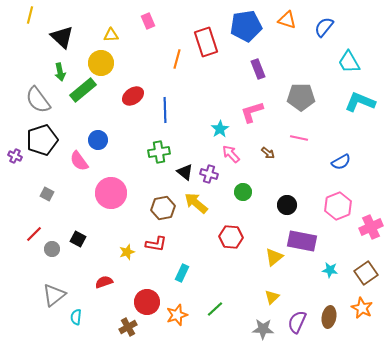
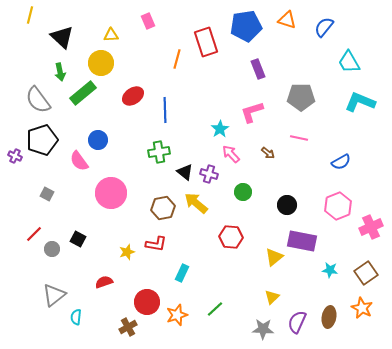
green rectangle at (83, 90): moved 3 px down
